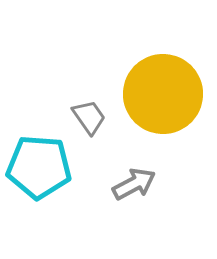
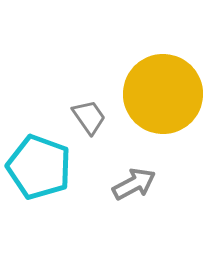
cyan pentagon: rotated 16 degrees clockwise
